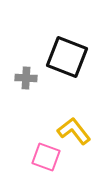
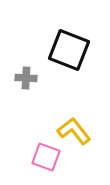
black square: moved 2 px right, 7 px up
